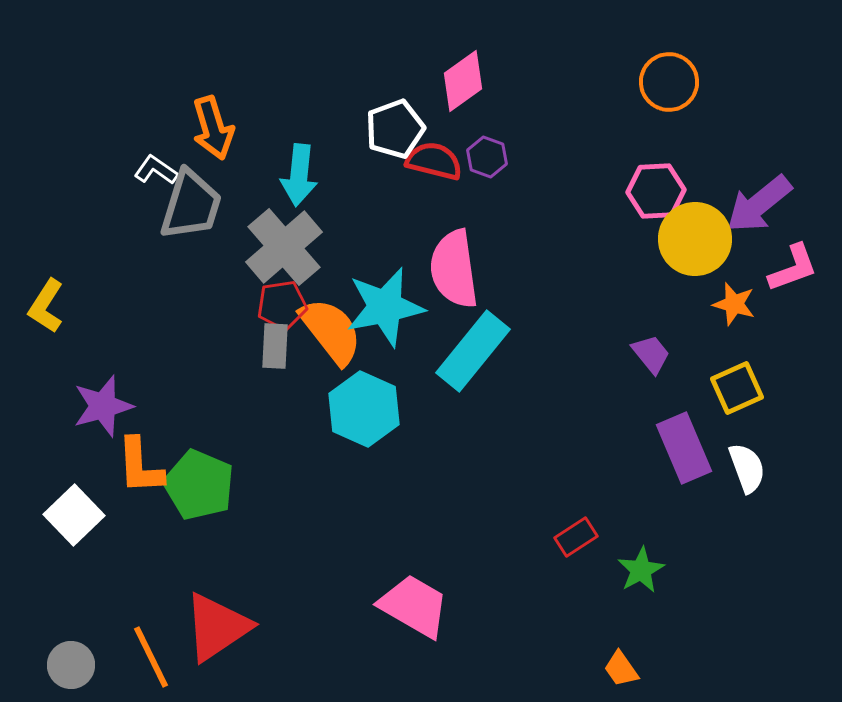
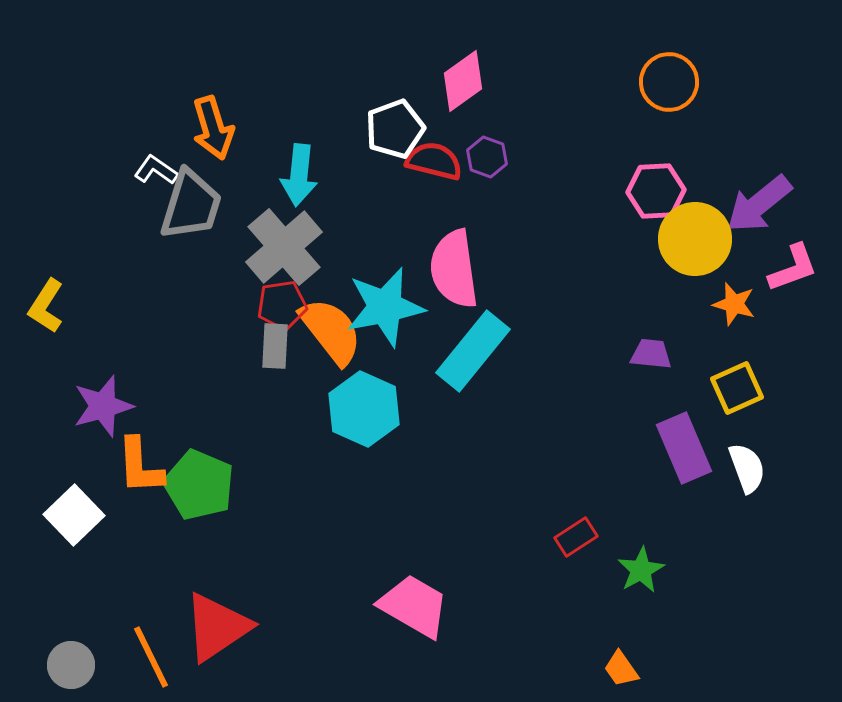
purple trapezoid: rotated 45 degrees counterclockwise
